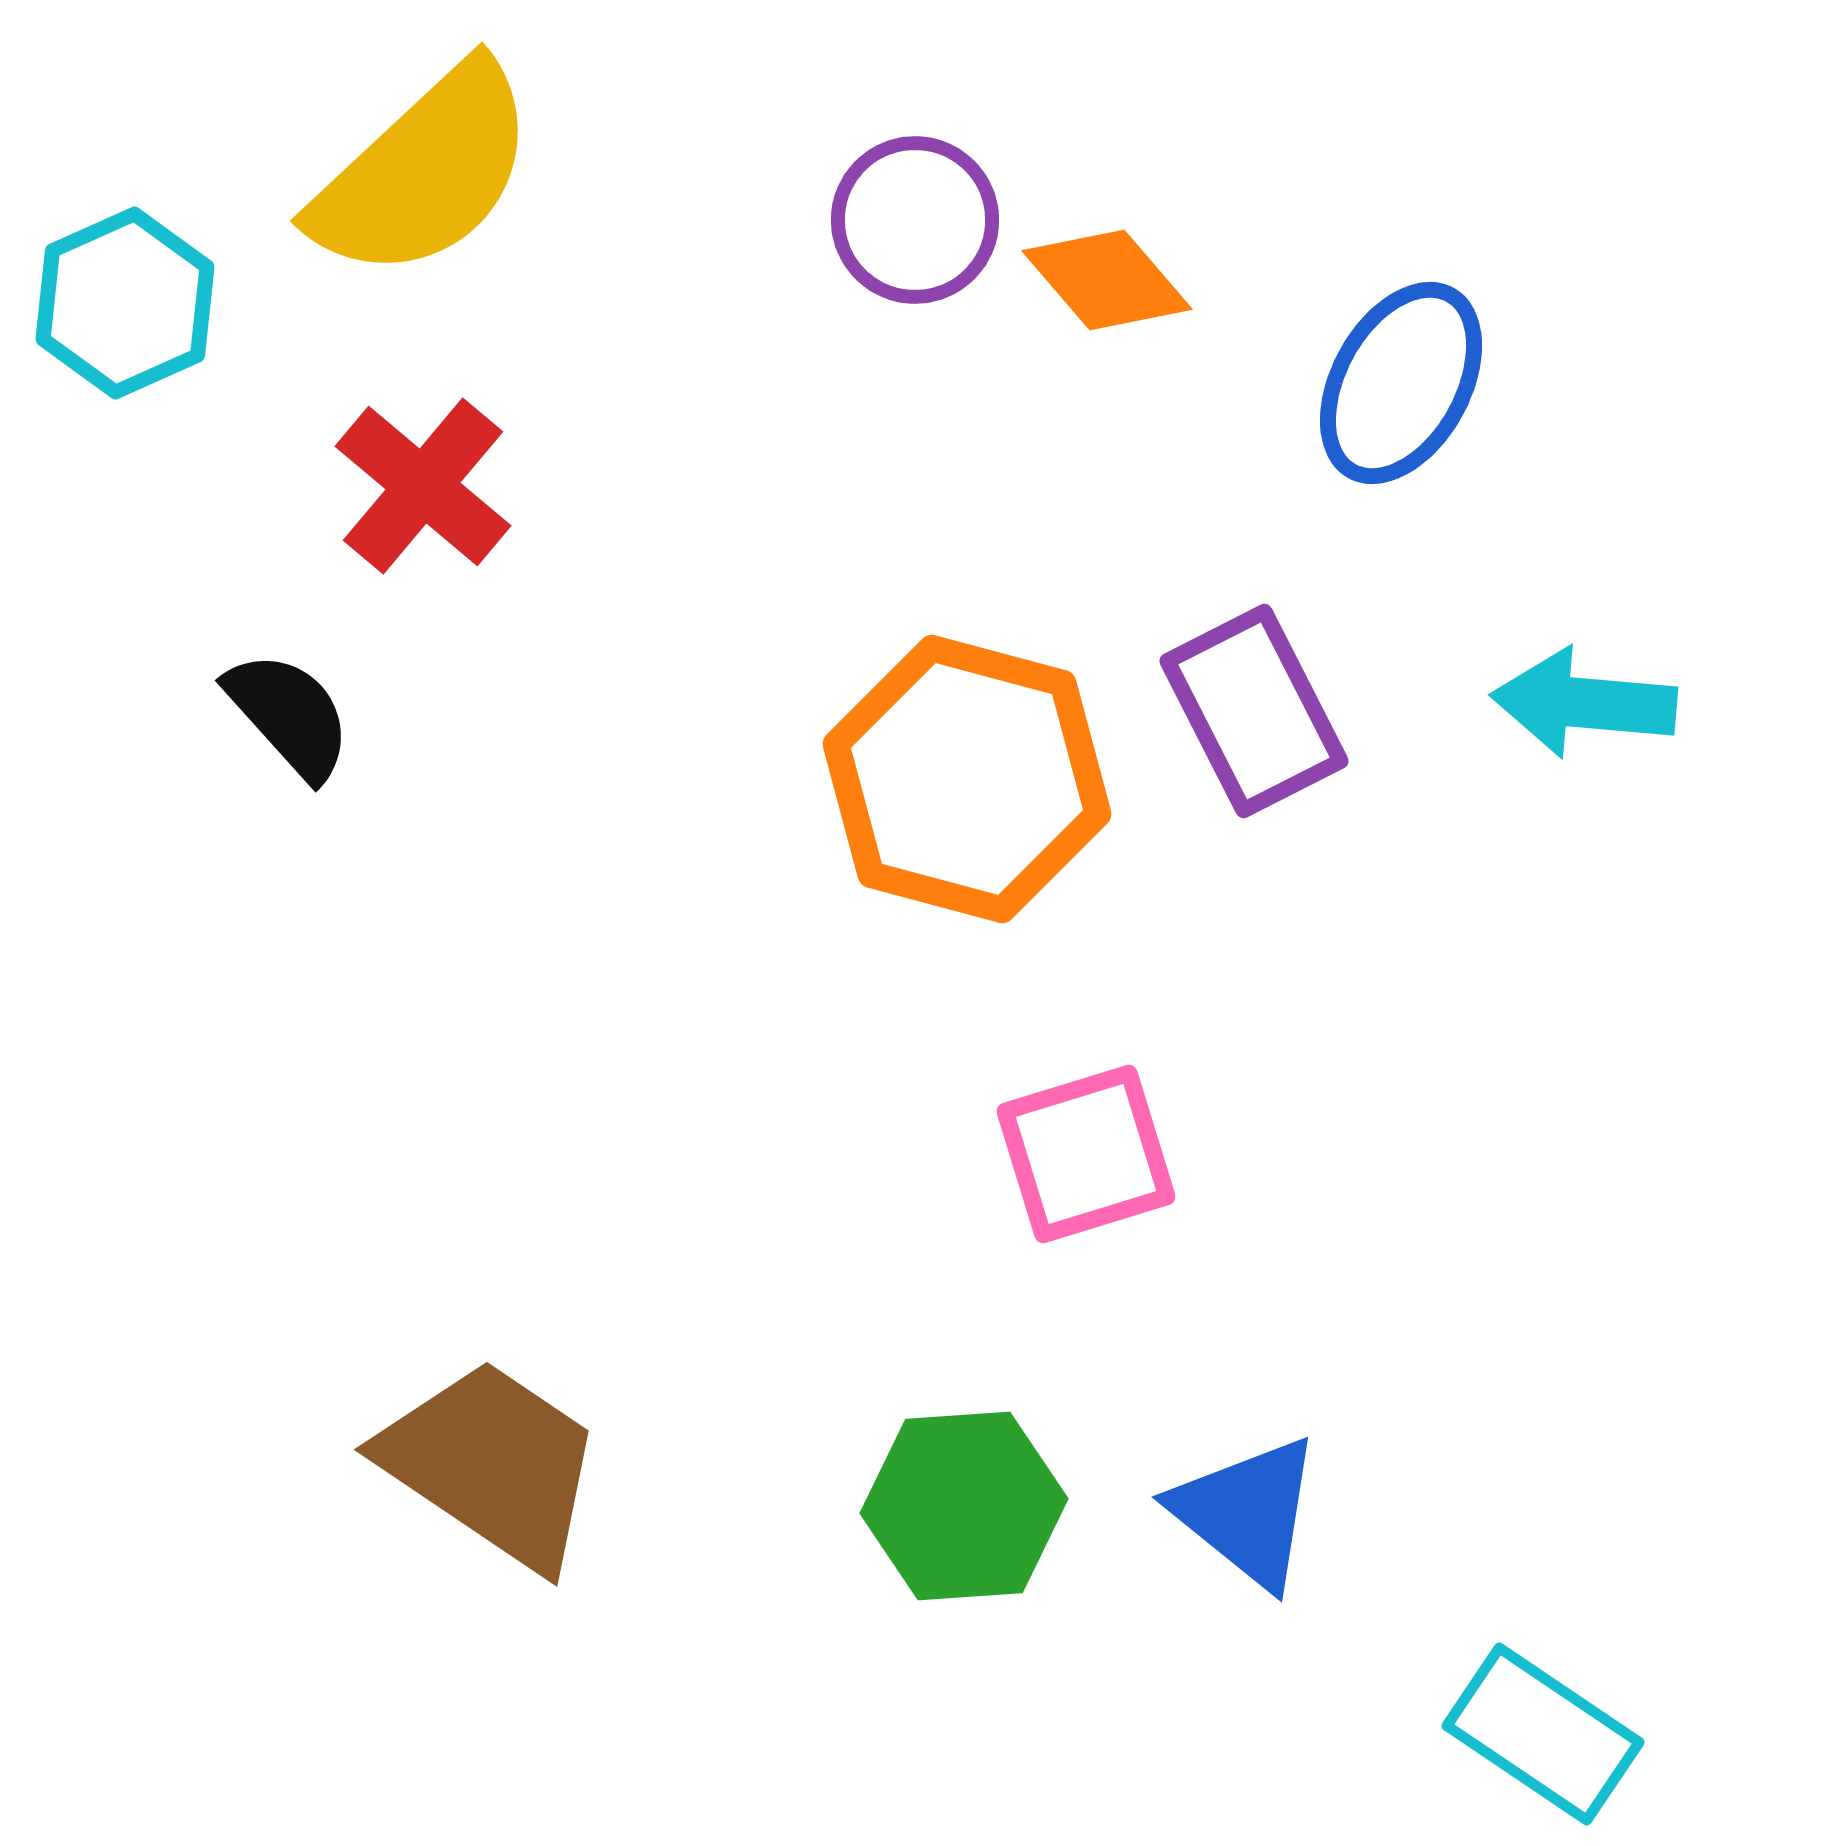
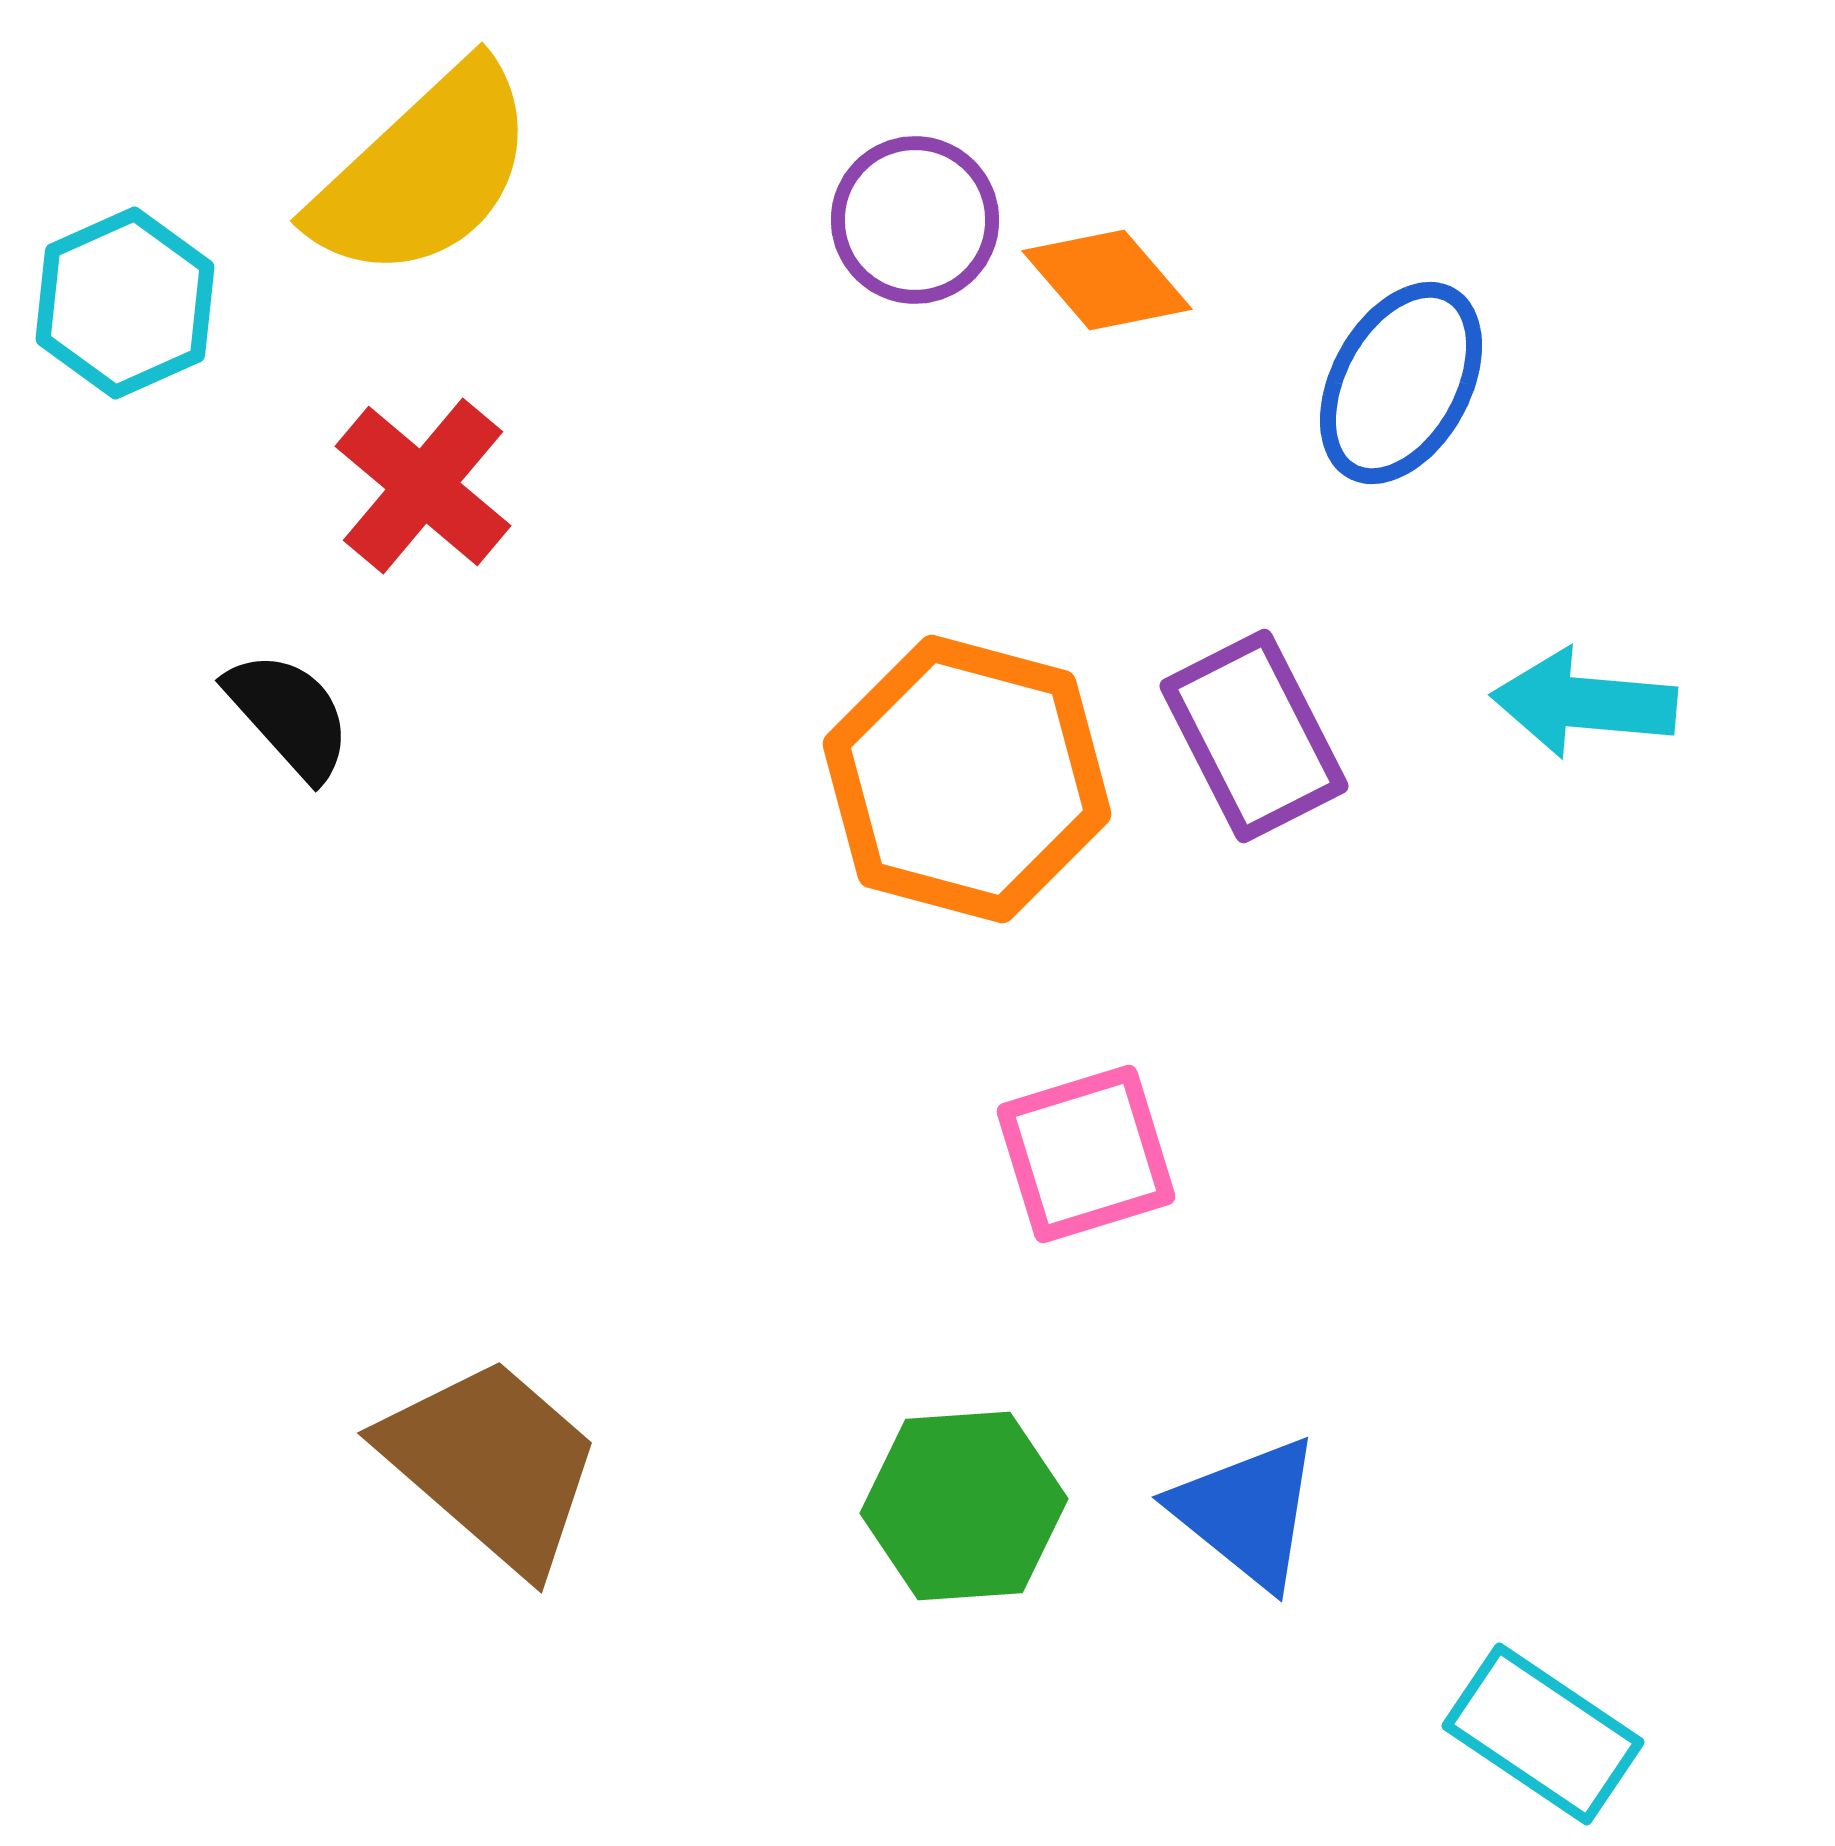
purple rectangle: moved 25 px down
brown trapezoid: rotated 7 degrees clockwise
